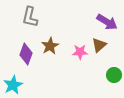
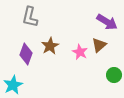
pink star: rotated 28 degrees clockwise
